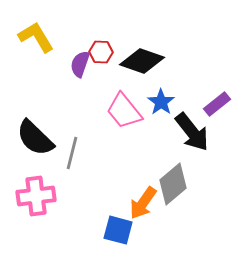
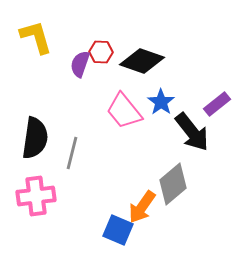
yellow L-shape: rotated 15 degrees clockwise
black semicircle: rotated 126 degrees counterclockwise
orange arrow: moved 1 px left, 4 px down
blue square: rotated 8 degrees clockwise
